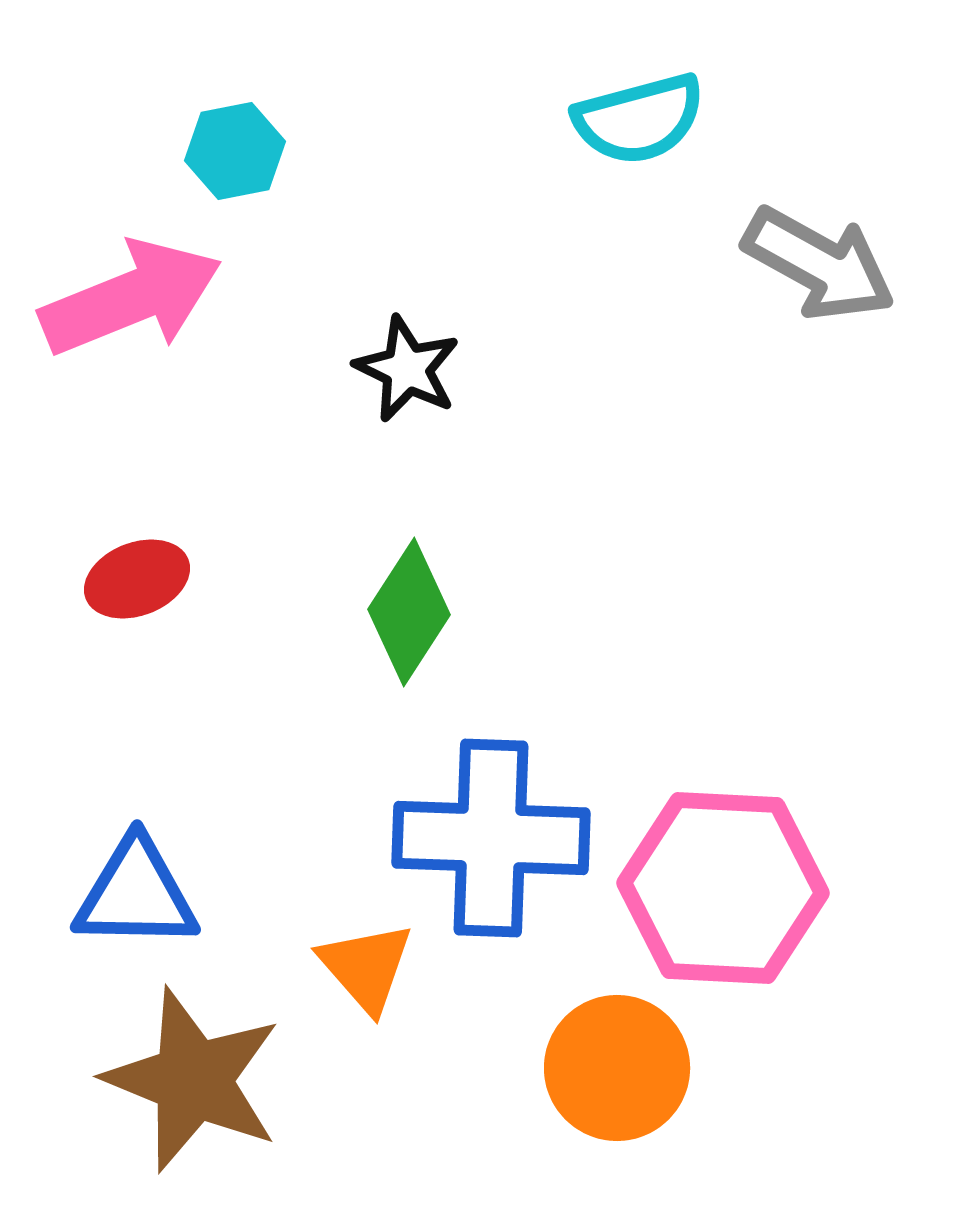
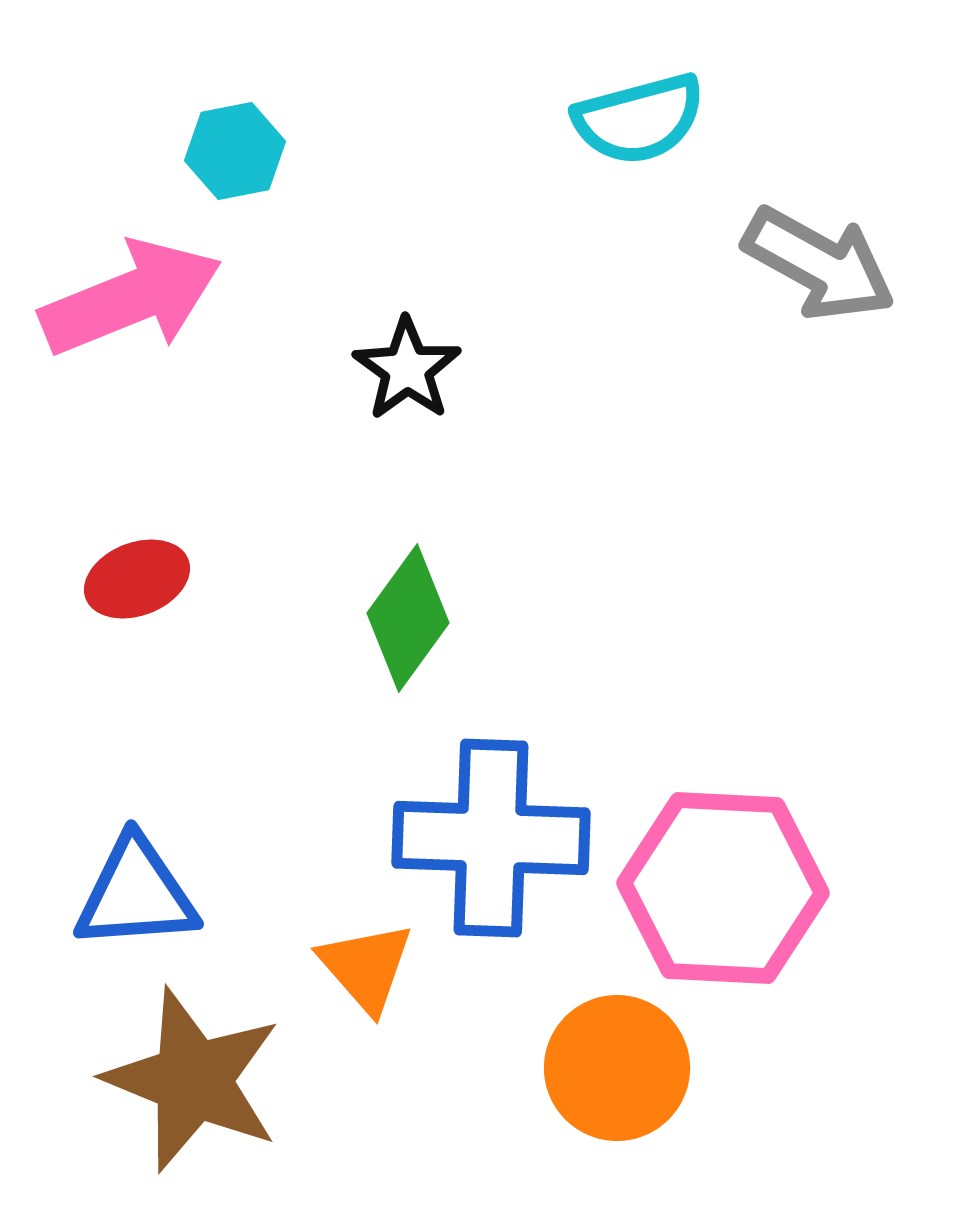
black star: rotated 10 degrees clockwise
green diamond: moved 1 px left, 6 px down; rotated 3 degrees clockwise
blue triangle: rotated 5 degrees counterclockwise
